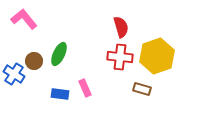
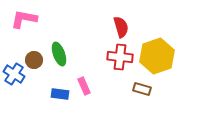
pink L-shape: rotated 40 degrees counterclockwise
green ellipse: rotated 45 degrees counterclockwise
brown circle: moved 1 px up
pink rectangle: moved 1 px left, 2 px up
